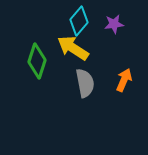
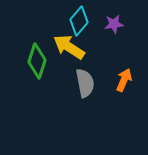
yellow arrow: moved 4 px left, 1 px up
